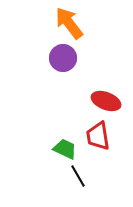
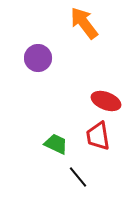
orange arrow: moved 15 px right
purple circle: moved 25 px left
green trapezoid: moved 9 px left, 5 px up
black line: moved 1 px down; rotated 10 degrees counterclockwise
